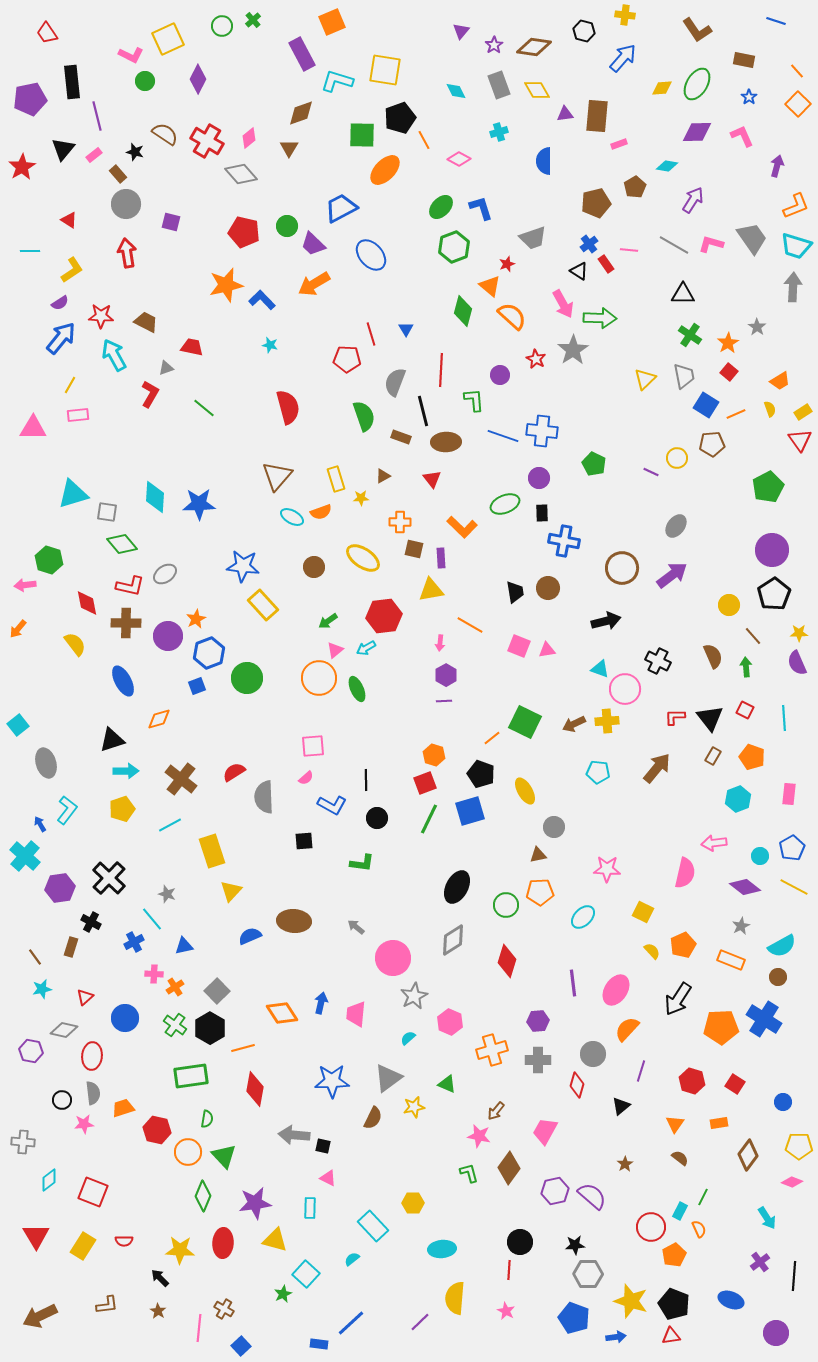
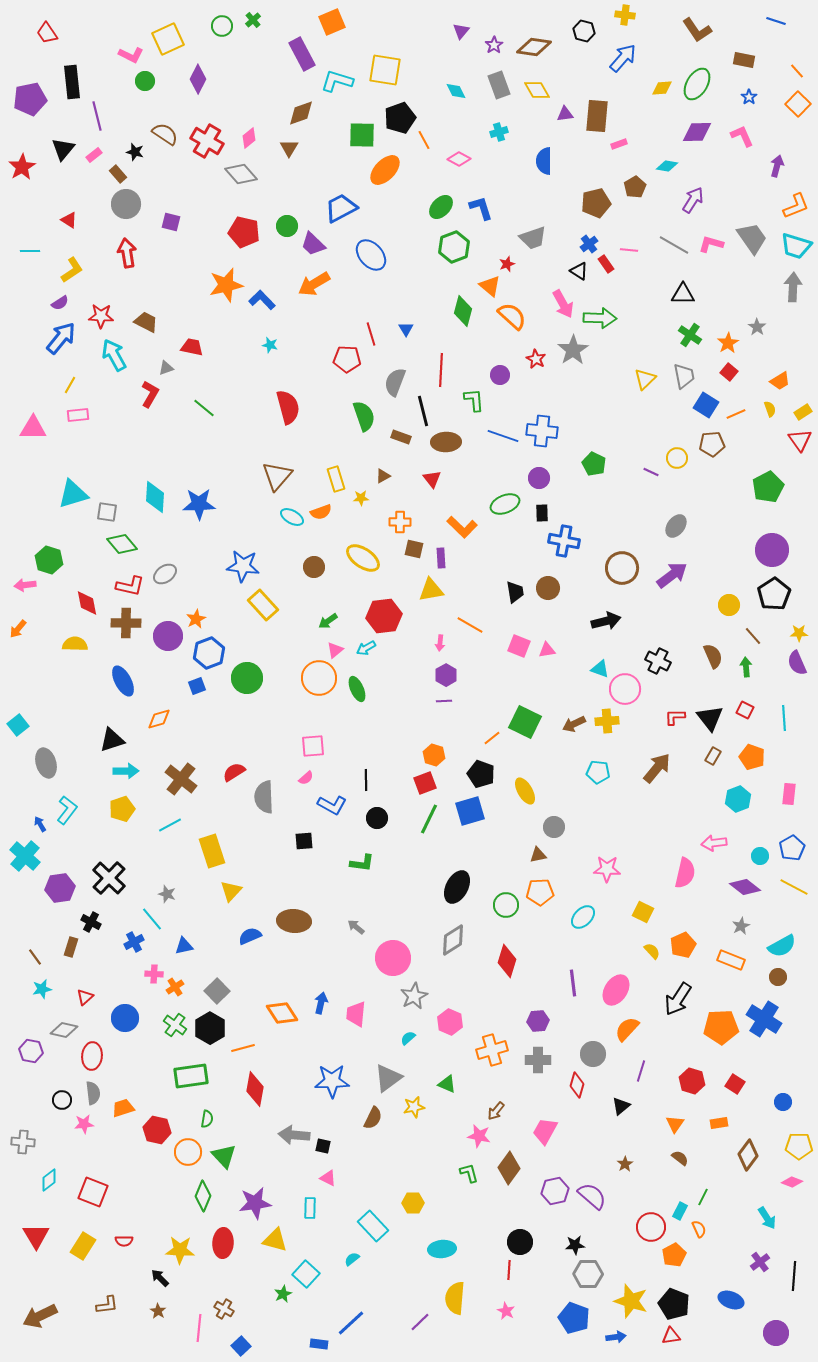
yellow semicircle at (75, 644): rotated 50 degrees counterclockwise
